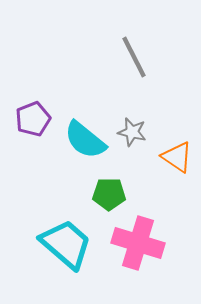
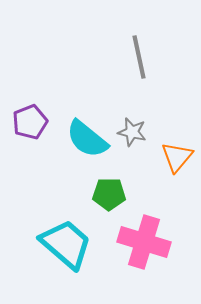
gray line: moved 5 px right; rotated 15 degrees clockwise
purple pentagon: moved 3 px left, 3 px down
cyan semicircle: moved 2 px right, 1 px up
orange triangle: rotated 36 degrees clockwise
pink cross: moved 6 px right, 1 px up
